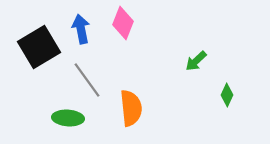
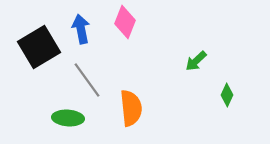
pink diamond: moved 2 px right, 1 px up
